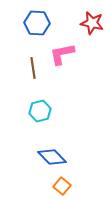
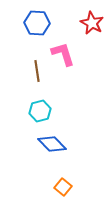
red star: rotated 15 degrees clockwise
pink L-shape: moved 1 px right; rotated 84 degrees clockwise
brown line: moved 4 px right, 3 px down
blue diamond: moved 13 px up
orange square: moved 1 px right, 1 px down
